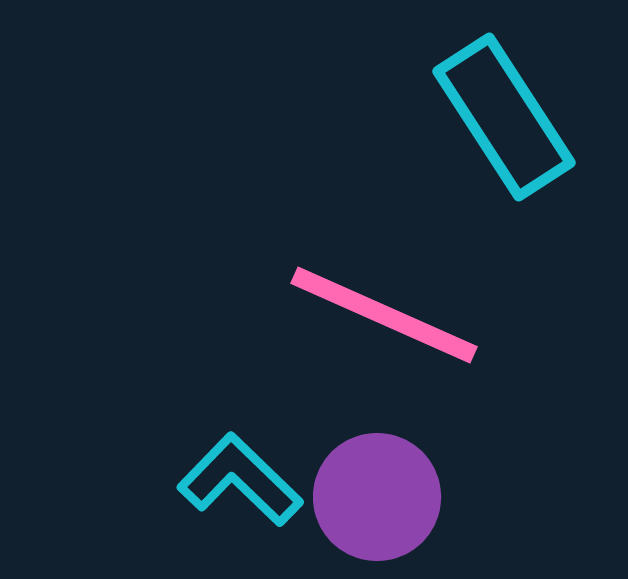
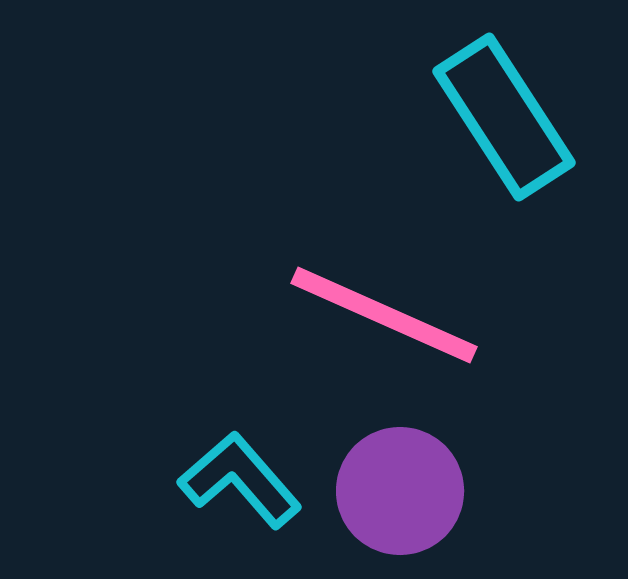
cyan L-shape: rotated 5 degrees clockwise
purple circle: moved 23 px right, 6 px up
